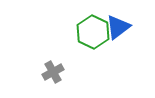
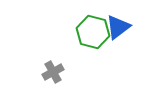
green hexagon: rotated 12 degrees counterclockwise
